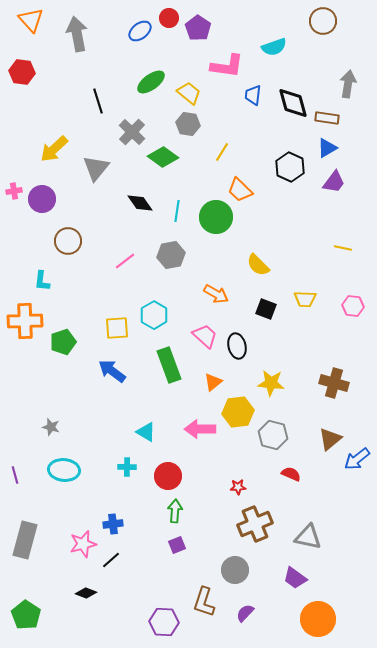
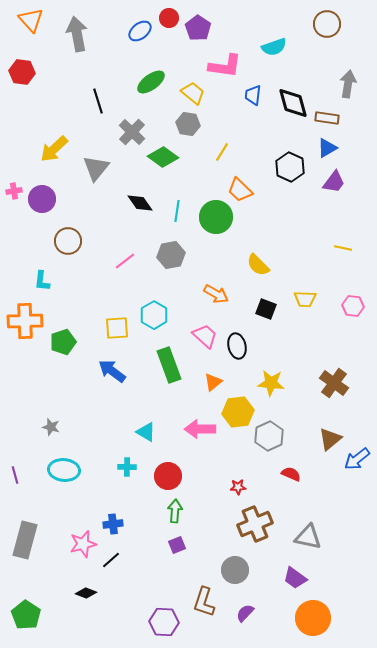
brown circle at (323, 21): moved 4 px right, 3 px down
pink L-shape at (227, 66): moved 2 px left
yellow trapezoid at (189, 93): moved 4 px right
brown cross at (334, 383): rotated 20 degrees clockwise
gray hexagon at (273, 435): moved 4 px left, 1 px down; rotated 20 degrees clockwise
orange circle at (318, 619): moved 5 px left, 1 px up
